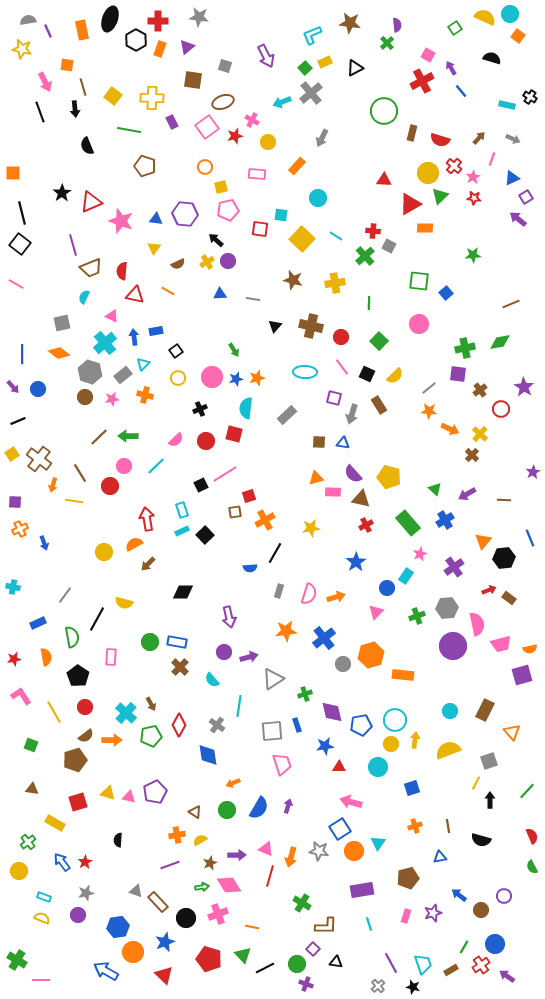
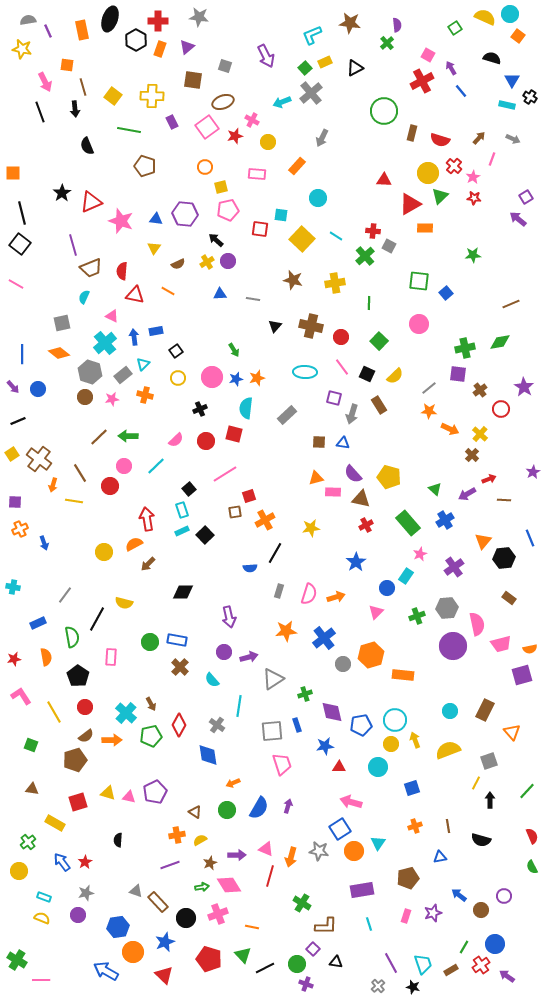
yellow cross at (152, 98): moved 2 px up
blue triangle at (512, 178): moved 98 px up; rotated 35 degrees counterclockwise
black square at (201, 485): moved 12 px left, 4 px down; rotated 16 degrees counterclockwise
red arrow at (489, 590): moved 111 px up
blue rectangle at (177, 642): moved 2 px up
yellow arrow at (415, 740): rotated 28 degrees counterclockwise
